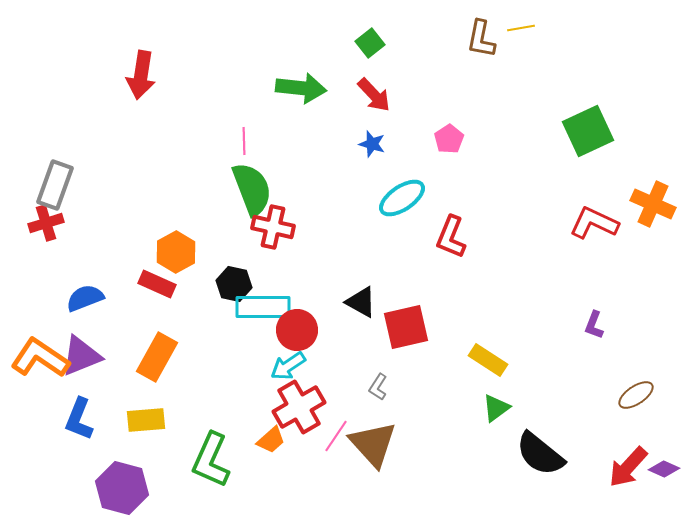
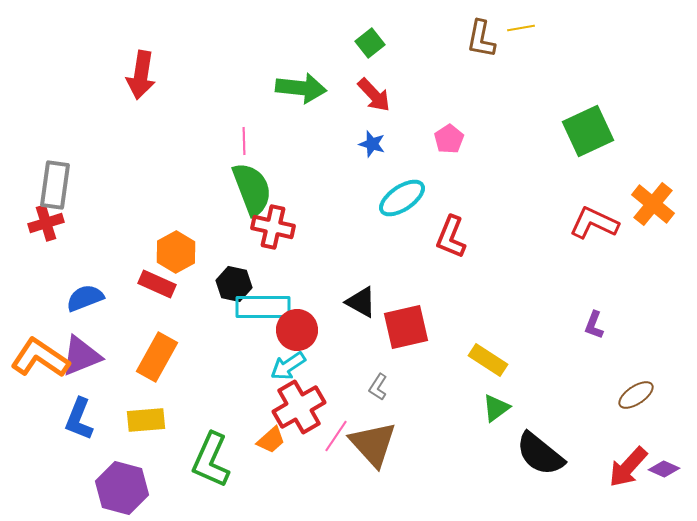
gray rectangle at (55, 185): rotated 12 degrees counterclockwise
orange cross at (653, 204): rotated 15 degrees clockwise
